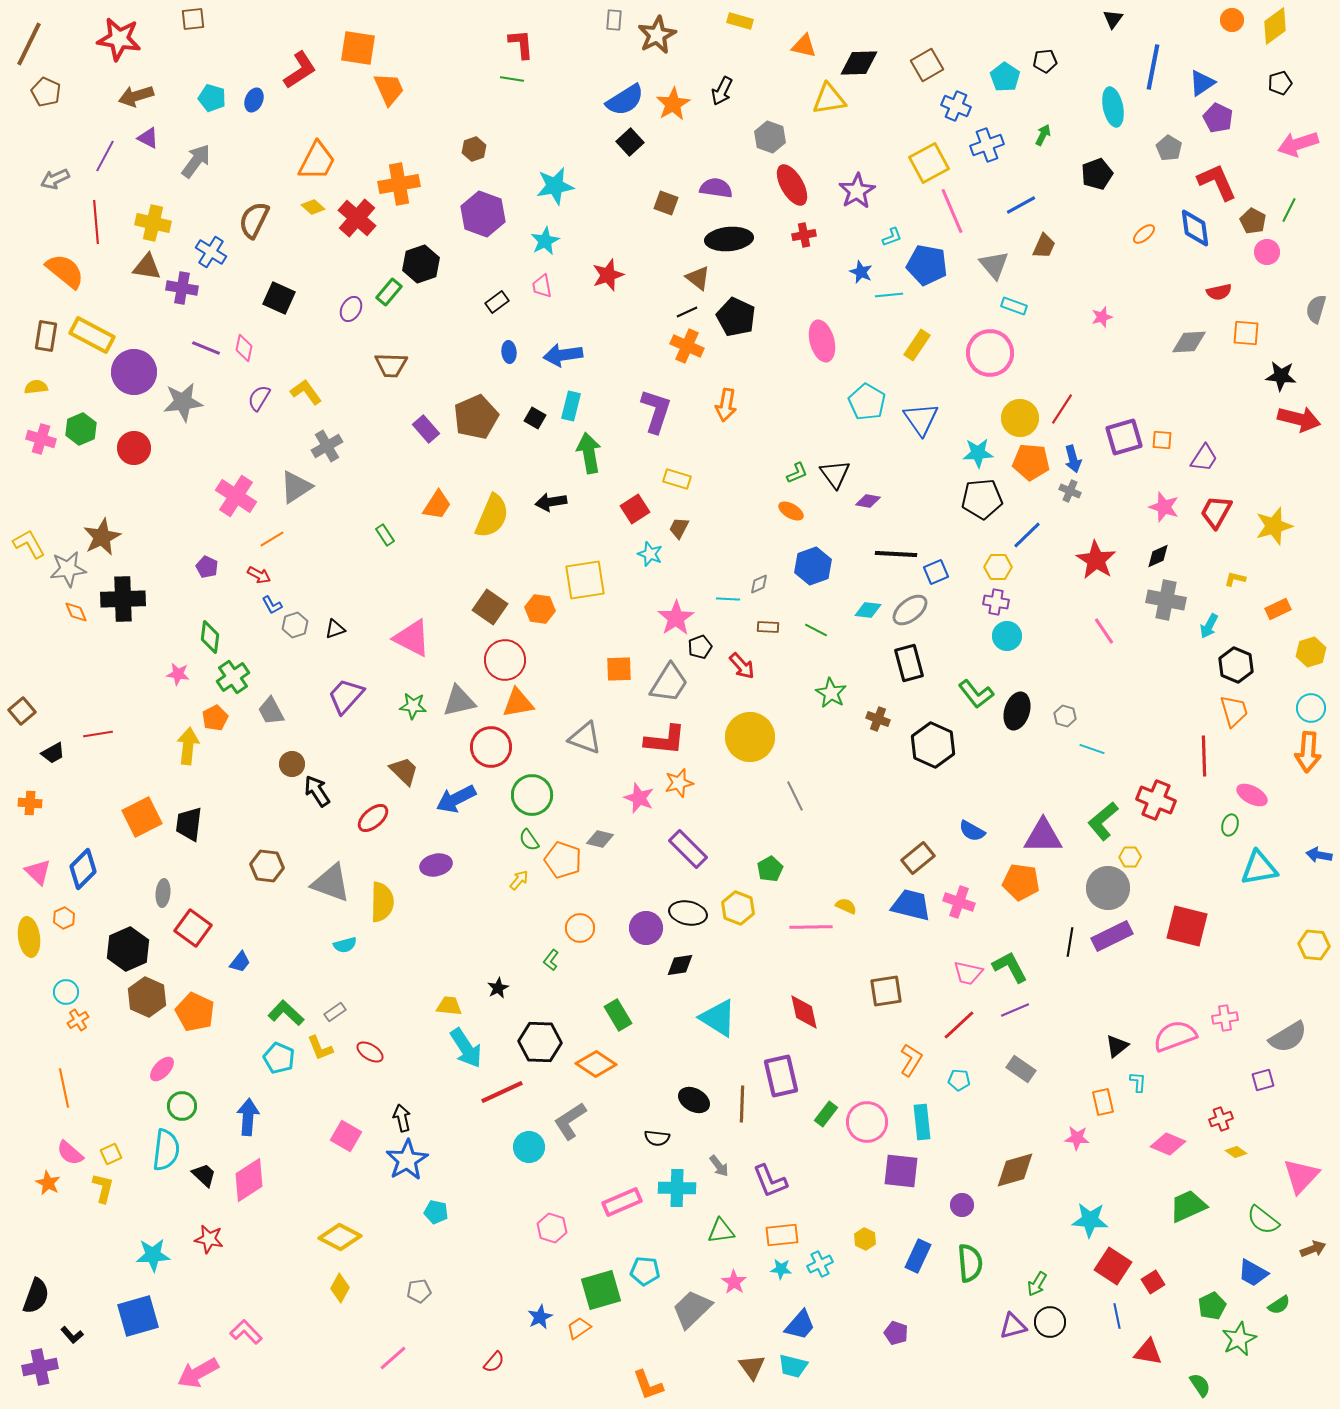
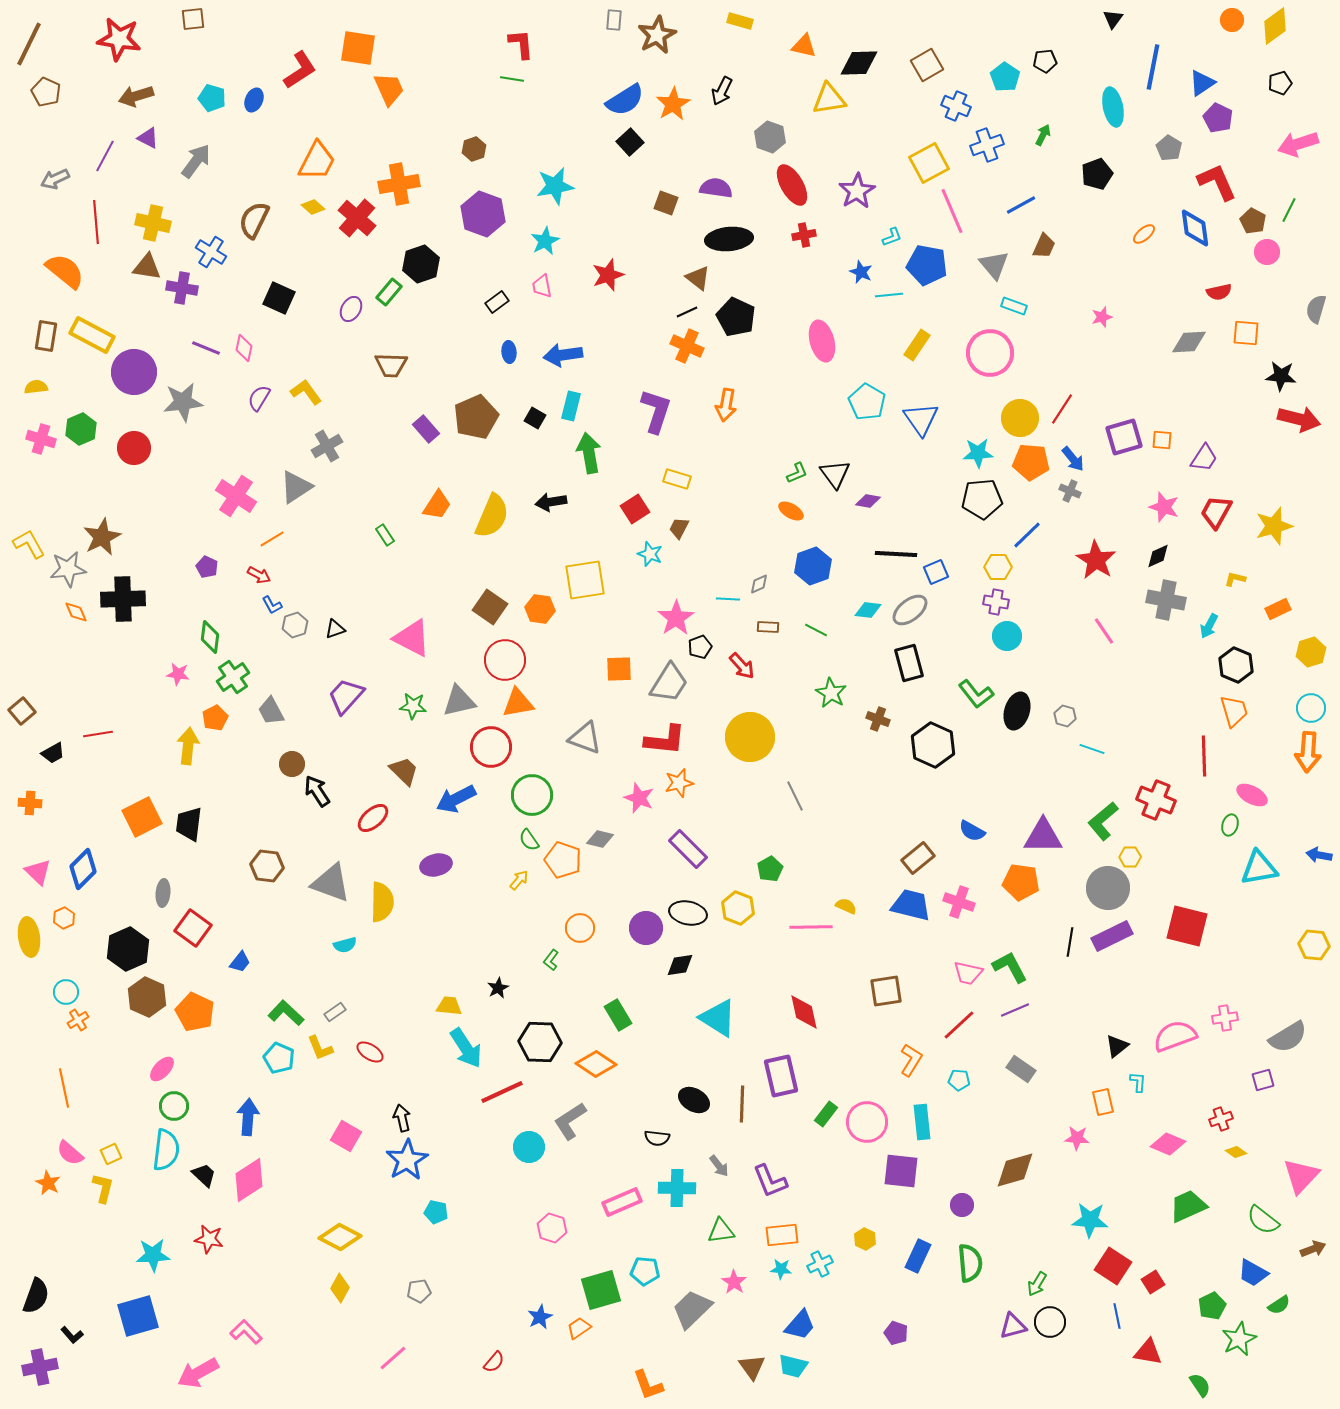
blue arrow at (1073, 459): rotated 24 degrees counterclockwise
green circle at (182, 1106): moved 8 px left
